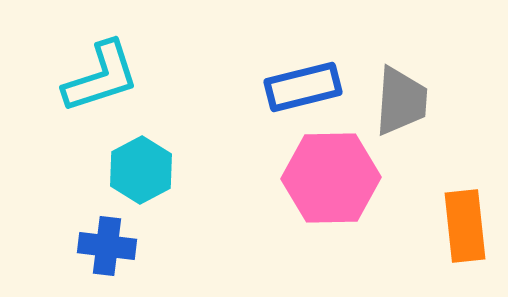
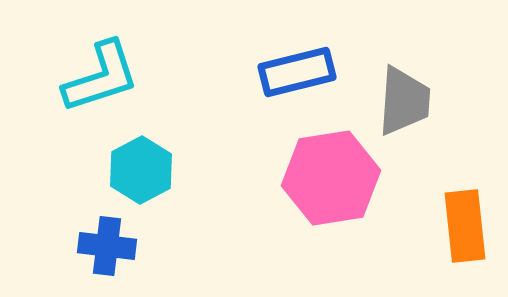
blue rectangle: moved 6 px left, 15 px up
gray trapezoid: moved 3 px right
pink hexagon: rotated 8 degrees counterclockwise
